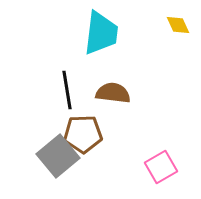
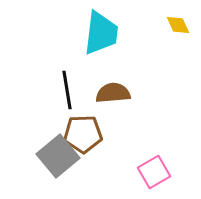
brown semicircle: rotated 12 degrees counterclockwise
pink square: moved 7 px left, 5 px down
